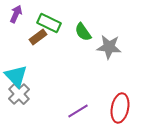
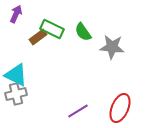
green rectangle: moved 3 px right, 6 px down
gray star: moved 3 px right
cyan triangle: moved 1 px up; rotated 20 degrees counterclockwise
gray cross: moved 3 px left; rotated 30 degrees clockwise
red ellipse: rotated 12 degrees clockwise
